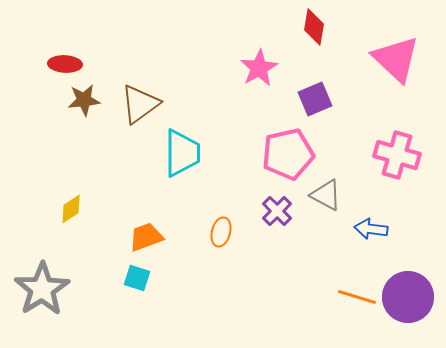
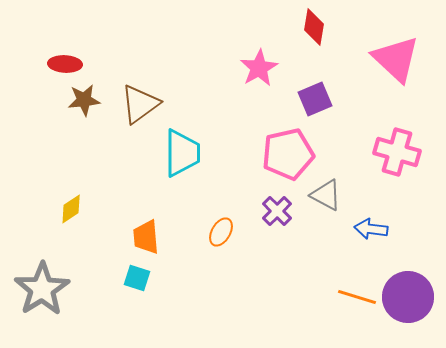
pink cross: moved 3 px up
orange ellipse: rotated 16 degrees clockwise
orange trapezoid: rotated 75 degrees counterclockwise
